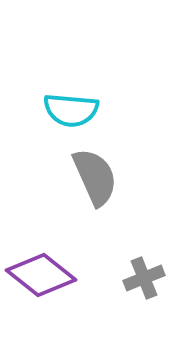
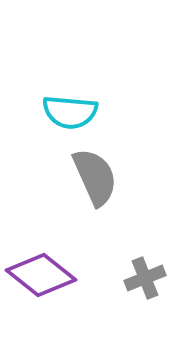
cyan semicircle: moved 1 px left, 2 px down
gray cross: moved 1 px right
